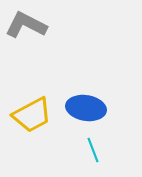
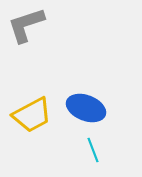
gray L-shape: rotated 45 degrees counterclockwise
blue ellipse: rotated 12 degrees clockwise
